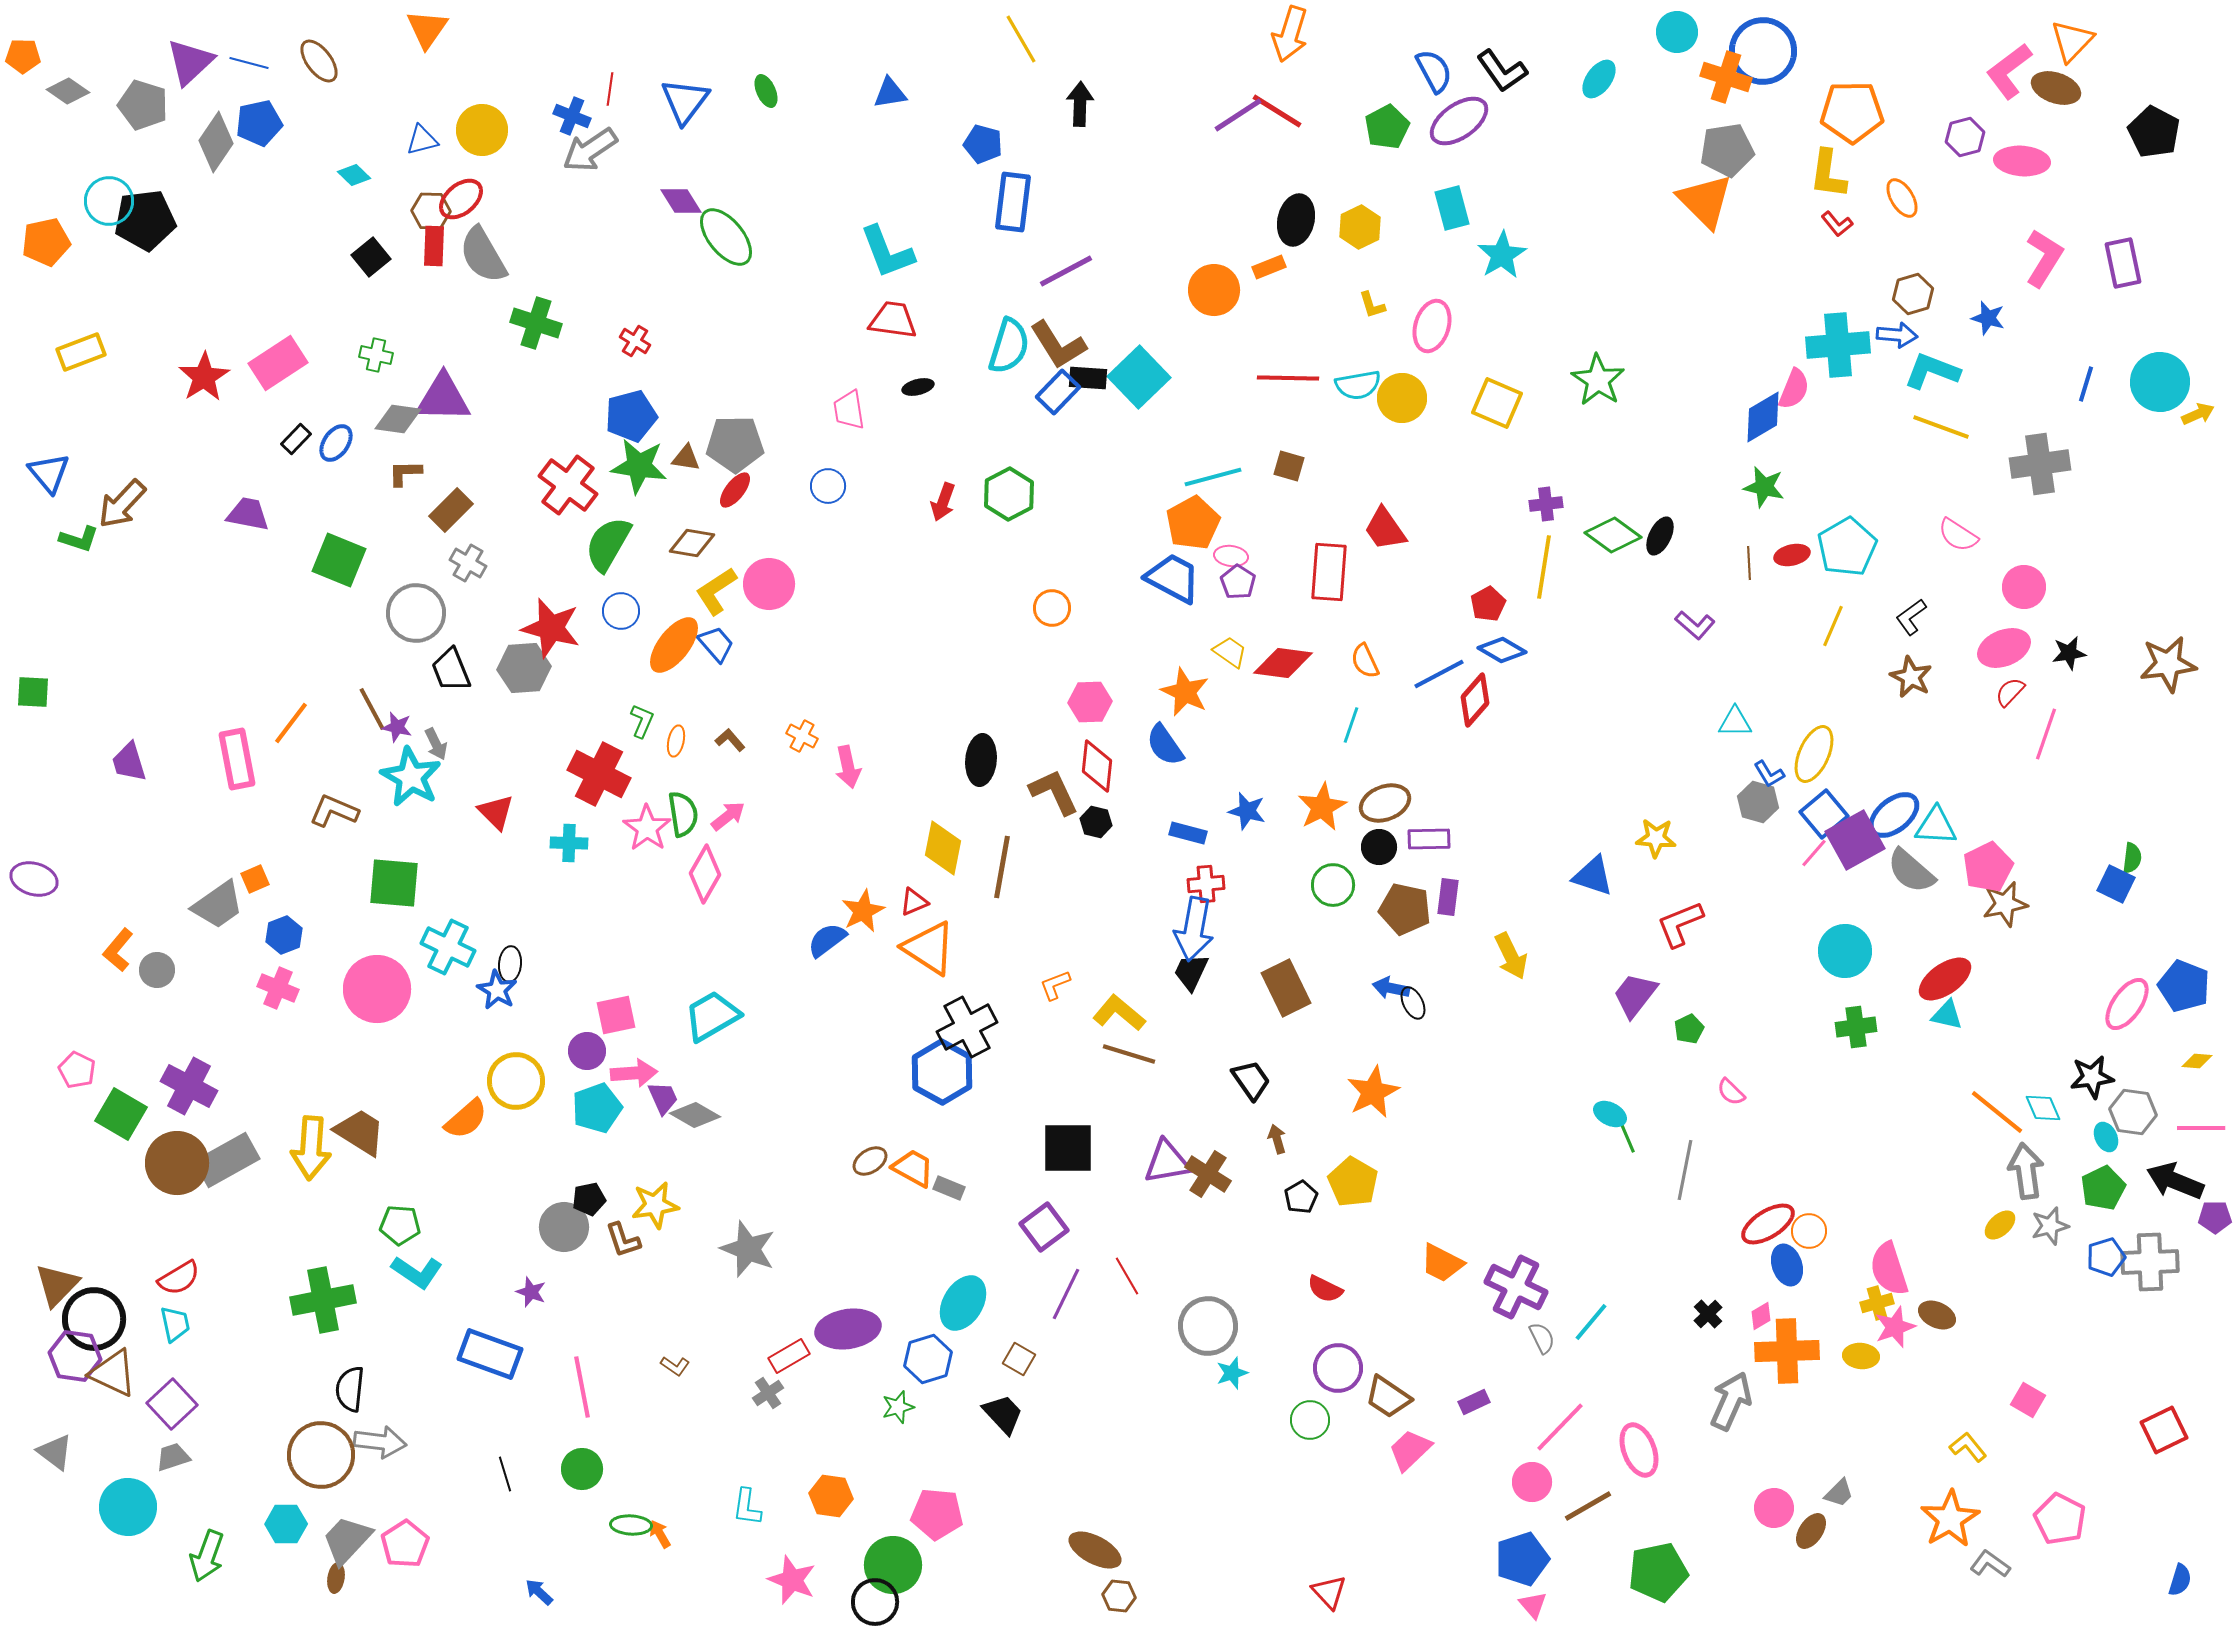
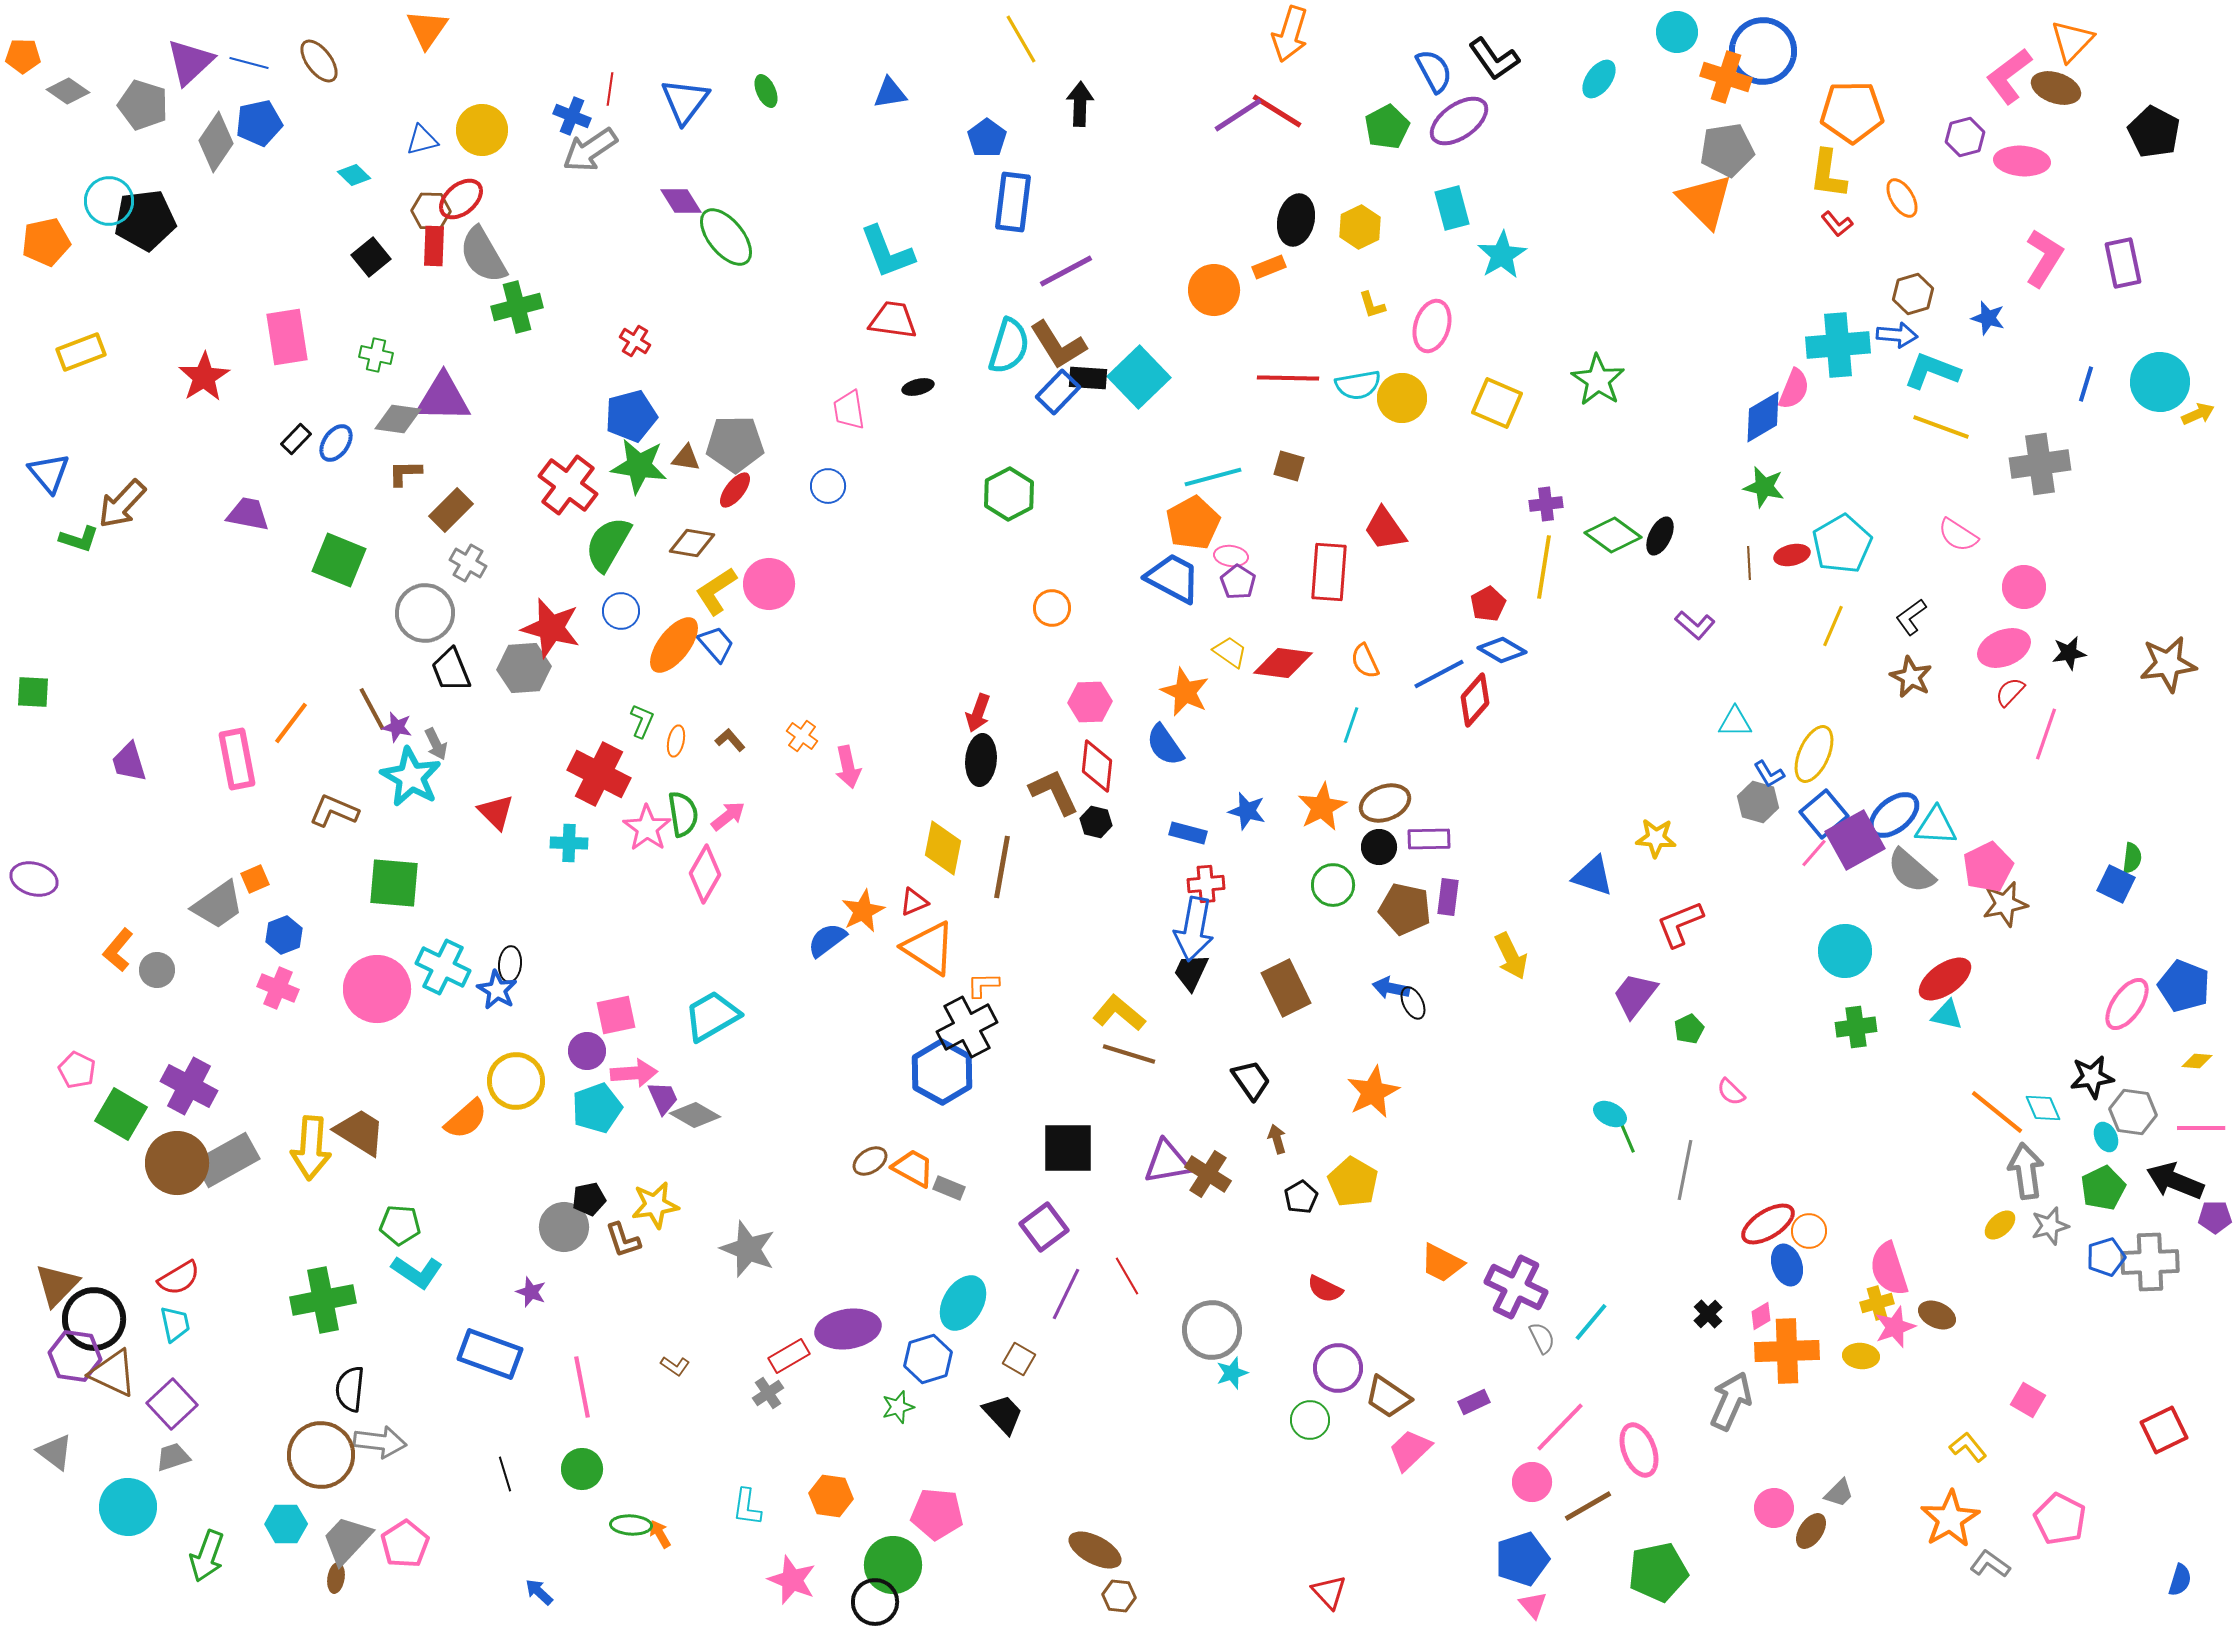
black L-shape at (1502, 71): moved 8 px left, 12 px up
pink L-shape at (2009, 71): moved 5 px down
blue pentagon at (983, 144): moved 4 px right, 6 px up; rotated 21 degrees clockwise
green cross at (536, 323): moved 19 px left, 16 px up; rotated 33 degrees counterclockwise
pink rectangle at (278, 363): moved 9 px right, 26 px up; rotated 66 degrees counterclockwise
red arrow at (943, 502): moved 35 px right, 211 px down
cyan pentagon at (1847, 547): moved 5 px left, 3 px up
gray circle at (416, 613): moved 9 px right
orange cross at (802, 736): rotated 8 degrees clockwise
cyan cross at (448, 947): moved 5 px left, 20 px down
orange L-shape at (1055, 985): moved 72 px left; rotated 20 degrees clockwise
gray circle at (1208, 1326): moved 4 px right, 4 px down
